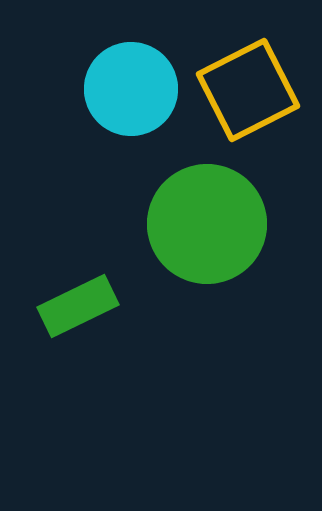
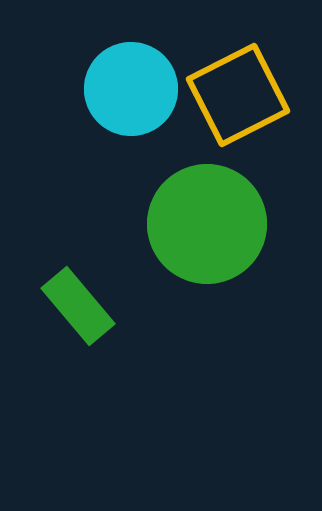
yellow square: moved 10 px left, 5 px down
green rectangle: rotated 76 degrees clockwise
